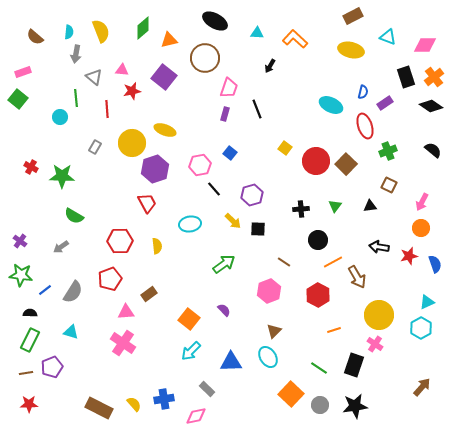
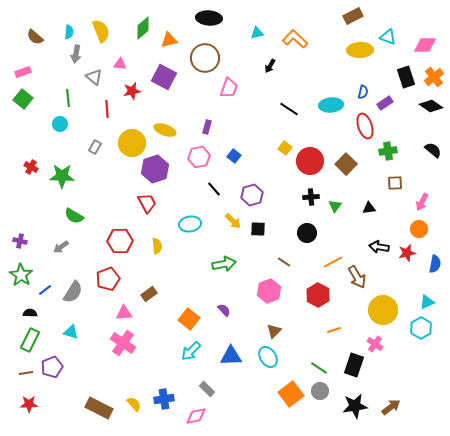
black ellipse at (215, 21): moved 6 px left, 3 px up; rotated 25 degrees counterclockwise
cyan triangle at (257, 33): rotated 16 degrees counterclockwise
yellow ellipse at (351, 50): moved 9 px right; rotated 15 degrees counterclockwise
pink triangle at (122, 70): moved 2 px left, 6 px up
purple square at (164, 77): rotated 10 degrees counterclockwise
green line at (76, 98): moved 8 px left
green square at (18, 99): moved 5 px right
cyan ellipse at (331, 105): rotated 30 degrees counterclockwise
black line at (257, 109): moved 32 px right; rotated 36 degrees counterclockwise
purple rectangle at (225, 114): moved 18 px left, 13 px down
cyan circle at (60, 117): moved 7 px down
green cross at (388, 151): rotated 12 degrees clockwise
blue square at (230, 153): moved 4 px right, 3 px down
red circle at (316, 161): moved 6 px left
pink hexagon at (200, 165): moved 1 px left, 8 px up
brown square at (389, 185): moved 6 px right, 2 px up; rotated 28 degrees counterclockwise
black triangle at (370, 206): moved 1 px left, 2 px down
black cross at (301, 209): moved 10 px right, 12 px up
orange circle at (421, 228): moved 2 px left, 1 px down
black circle at (318, 240): moved 11 px left, 7 px up
purple cross at (20, 241): rotated 24 degrees counterclockwise
red star at (409, 256): moved 2 px left, 3 px up
green arrow at (224, 264): rotated 25 degrees clockwise
blue semicircle at (435, 264): rotated 30 degrees clockwise
green star at (21, 275): rotated 25 degrees clockwise
red pentagon at (110, 279): moved 2 px left
pink triangle at (126, 312): moved 2 px left, 1 px down
yellow circle at (379, 315): moved 4 px right, 5 px up
blue triangle at (231, 362): moved 6 px up
brown arrow at (422, 387): moved 31 px left, 20 px down; rotated 12 degrees clockwise
orange square at (291, 394): rotated 10 degrees clockwise
gray circle at (320, 405): moved 14 px up
